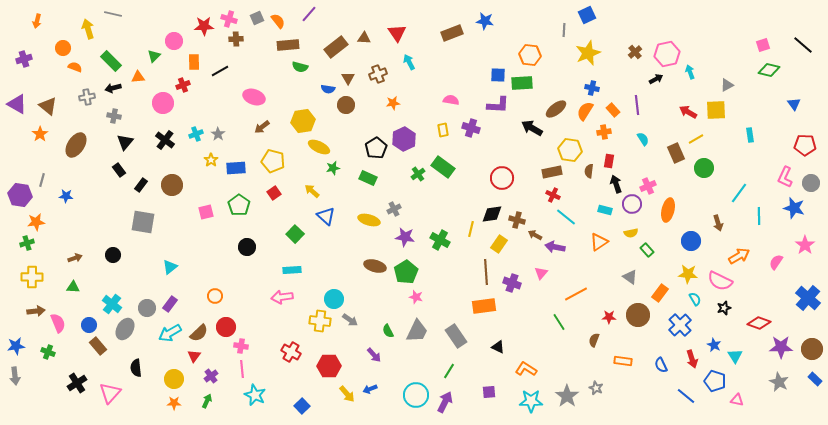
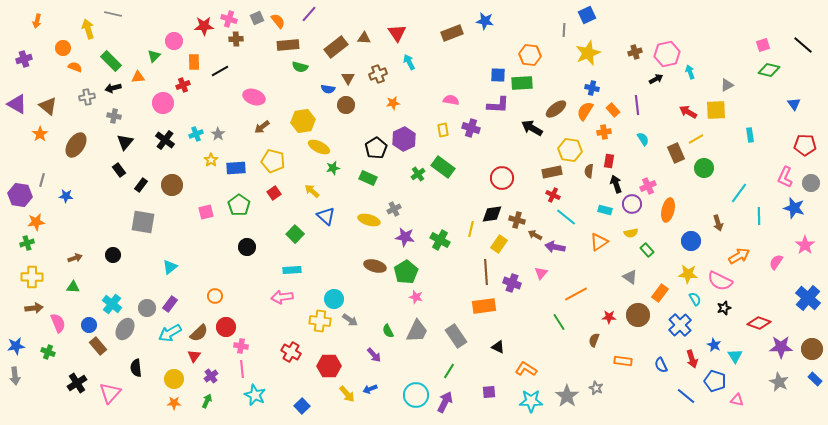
brown cross at (635, 52): rotated 24 degrees clockwise
brown arrow at (36, 311): moved 2 px left, 3 px up
